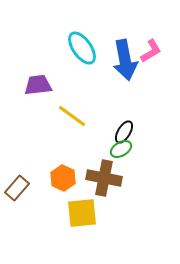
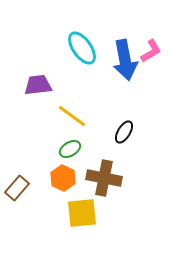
green ellipse: moved 51 px left
